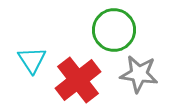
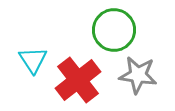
cyan triangle: moved 1 px right
gray star: moved 1 px left, 1 px down
